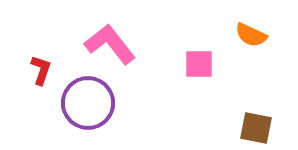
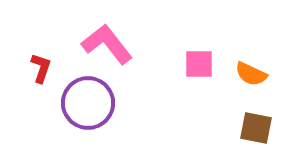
orange semicircle: moved 39 px down
pink L-shape: moved 3 px left
red L-shape: moved 2 px up
